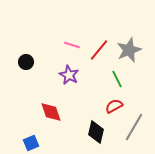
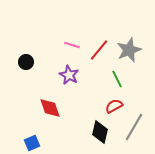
red diamond: moved 1 px left, 4 px up
black diamond: moved 4 px right
blue square: moved 1 px right
